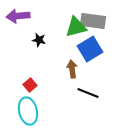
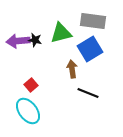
purple arrow: moved 25 px down
green triangle: moved 15 px left, 6 px down
black star: moved 4 px left
red square: moved 1 px right
cyan ellipse: rotated 24 degrees counterclockwise
